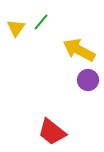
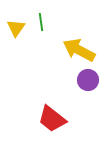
green line: rotated 48 degrees counterclockwise
red trapezoid: moved 13 px up
